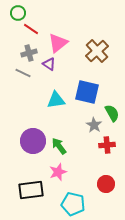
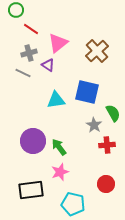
green circle: moved 2 px left, 3 px up
purple triangle: moved 1 px left, 1 px down
green semicircle: moved 1 px right
green arrow: moved 1 px down
pink star: moved 2 px right
